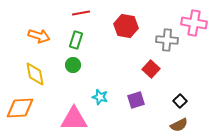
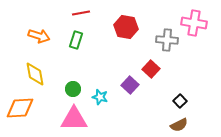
red hexagon: moved 1 px down
green circle: moved 24 px down
purple square: moved 6 px left, 15 px up; rotated 30 degrees counterclockwise
